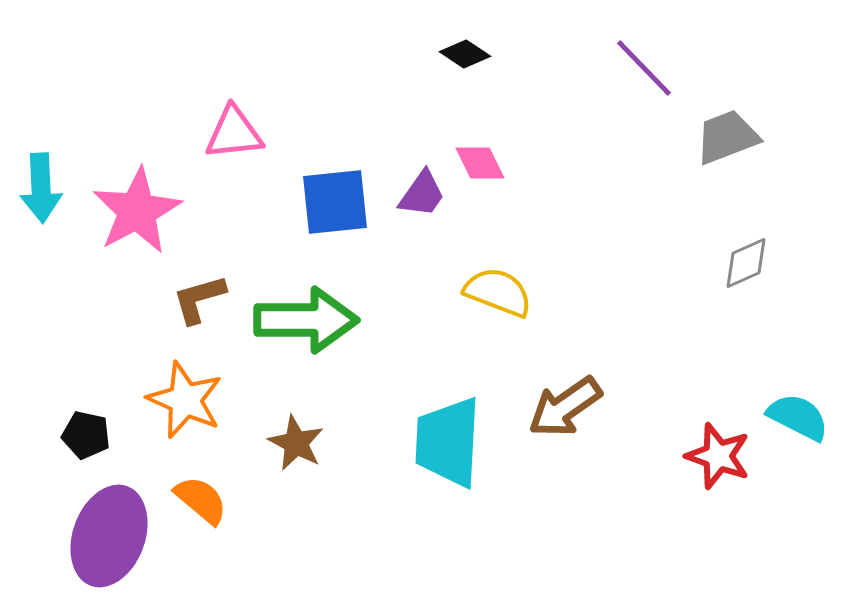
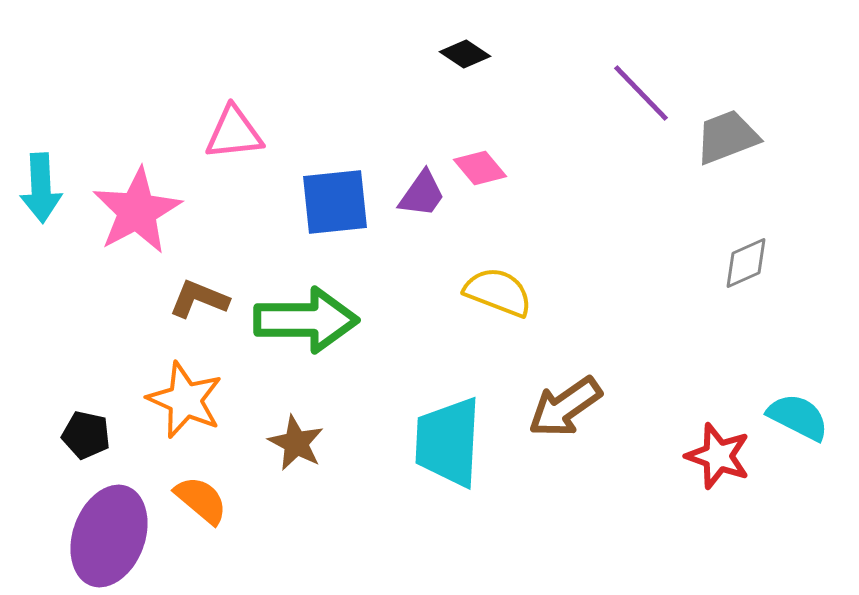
purple line: moved 3 px left, 25 px down
pink diamond: moved 5 px down; rotated 14 degrees counterclockwise
brown L-shape: rotated 38 degrees clockwise
